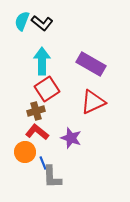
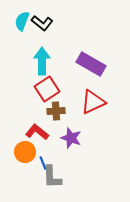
brown cross: moved 20 px right; rotated 12 degrees clockwise
